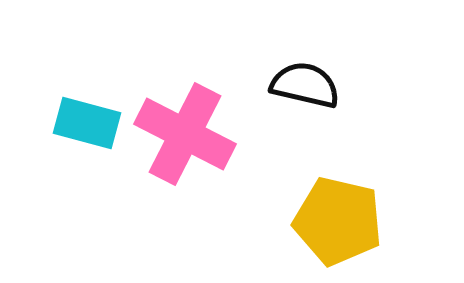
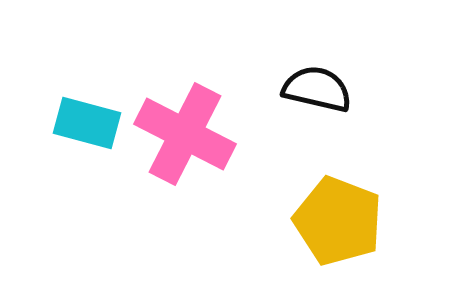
black semicircle: moved 12 px right, 4 px down
yellow pentagon: rotated 8 degrees clockwise
